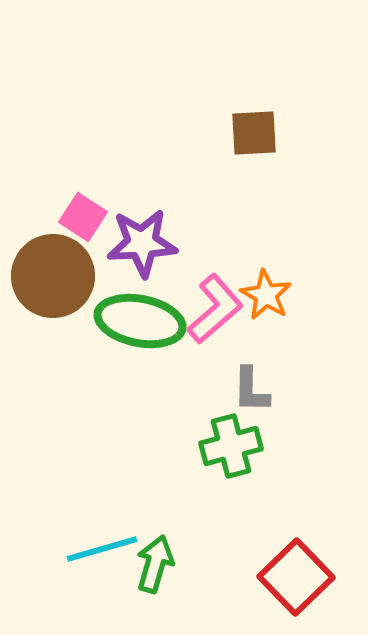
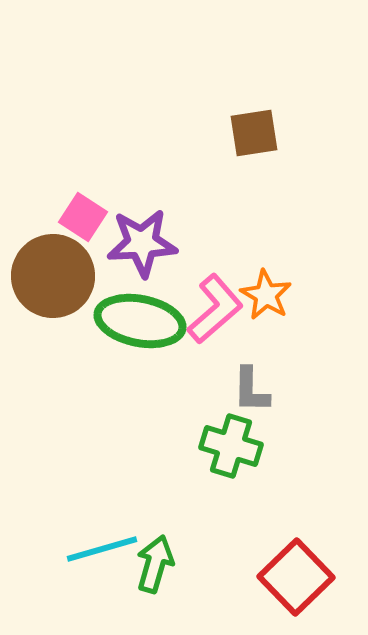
brown square: rotated 6 degrees counterclockwise
green cross: rotated 32 degrees clockwise
